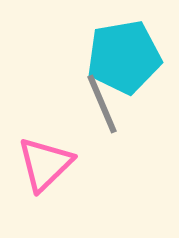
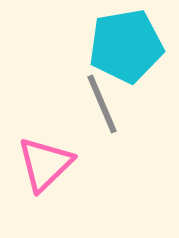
cyan pentagon: moved 2 px right, 11 px up
